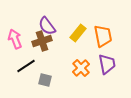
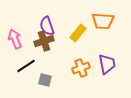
purple semicircle: rotated 18 degrees clockwise
orange trapezoid: moved 15 px up; rotated 105 degrees clockwise
brown cross: moved 2 px right
orange cross: rotated 24 degrees clockwise
